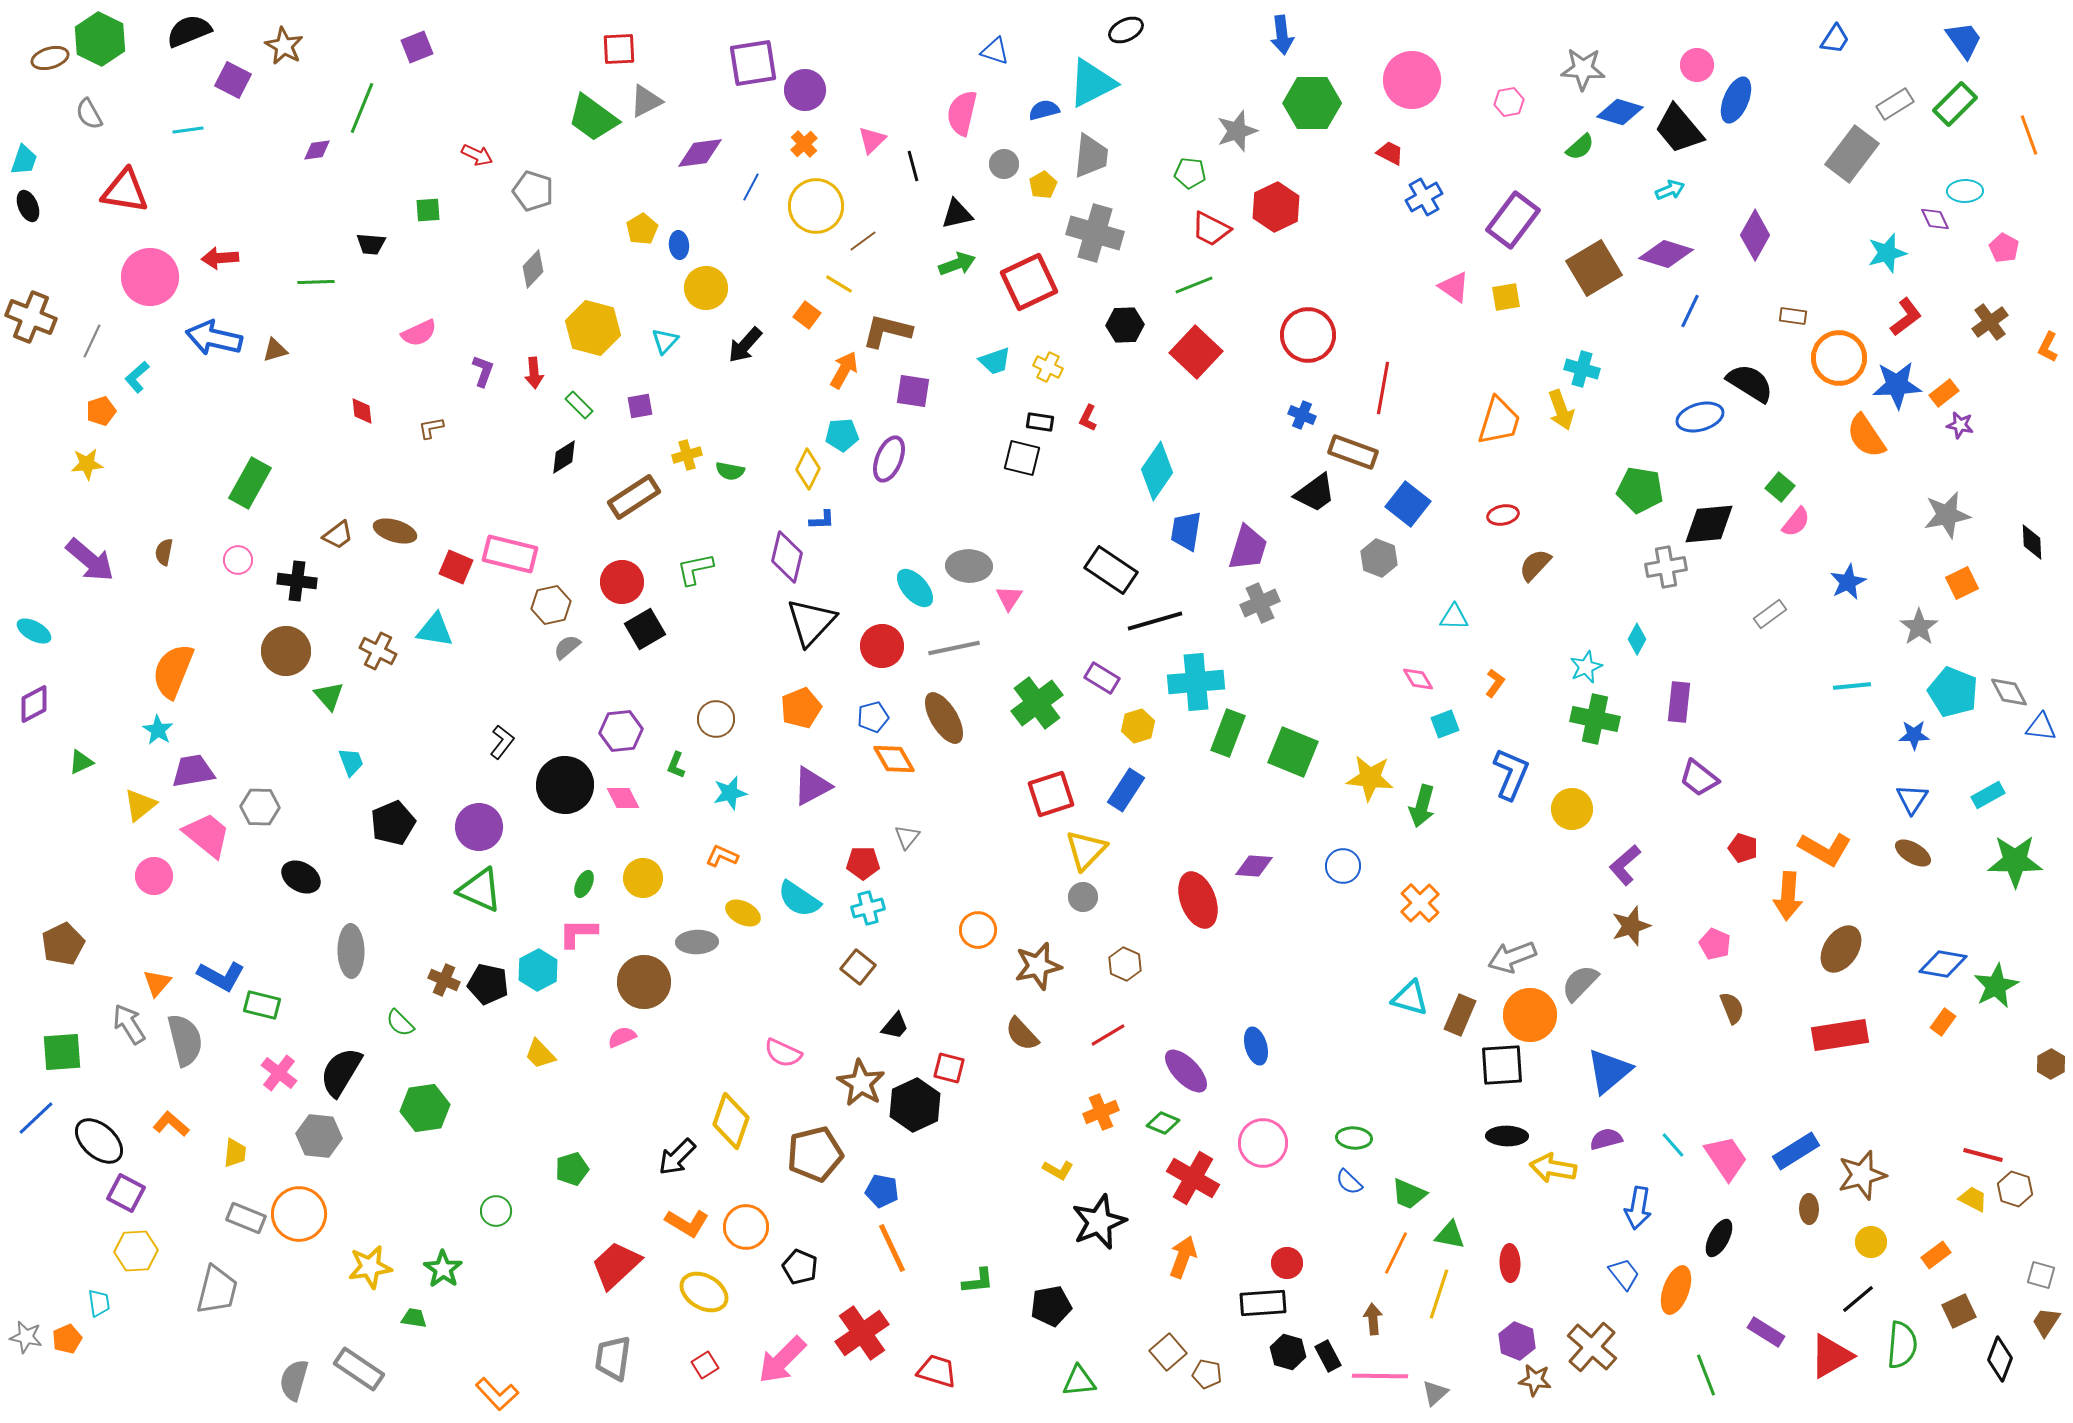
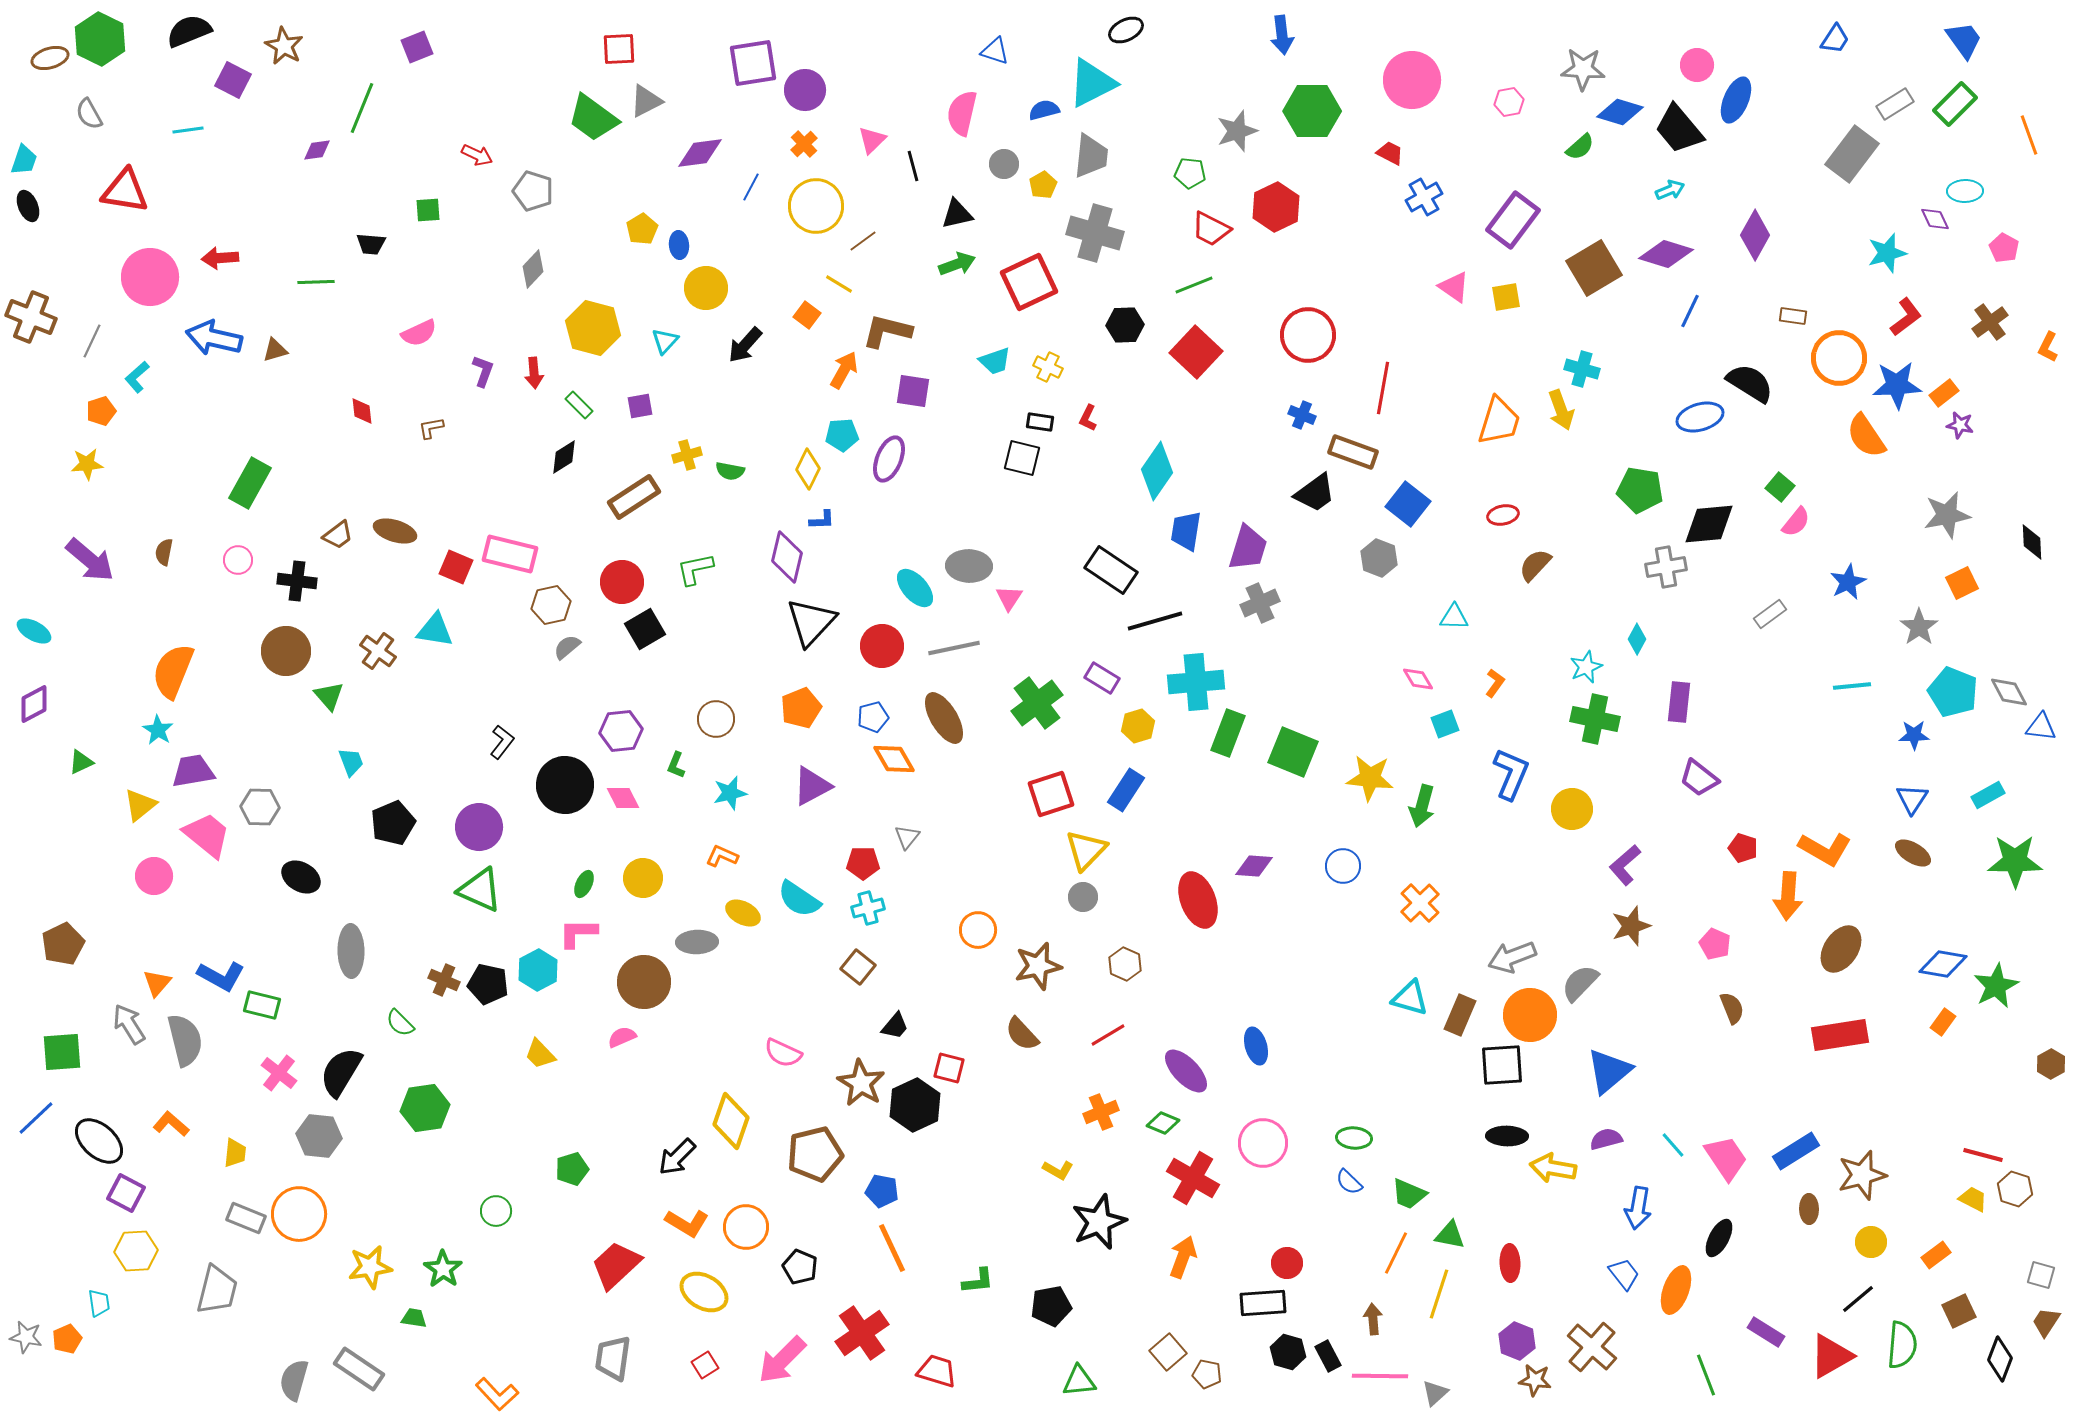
green hexagon at (1312, 103): moved 8 px down
brown cross at (378, 651): rotated 9 degrees clockwise
